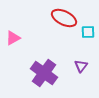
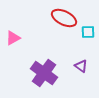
purple triangle: rotated 32 degrees counterclockwise
